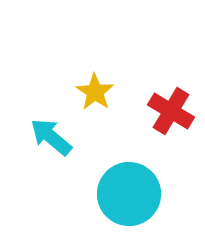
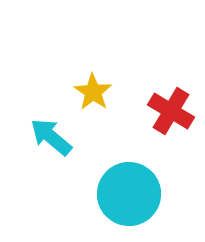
yellow star: moved 2 px left
